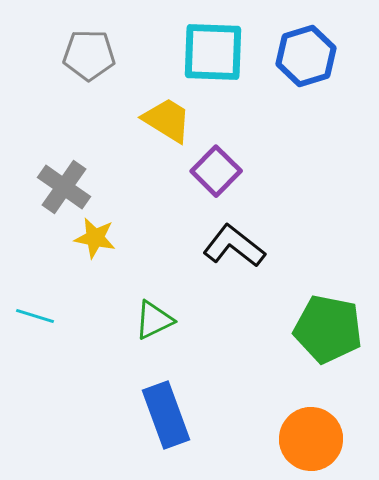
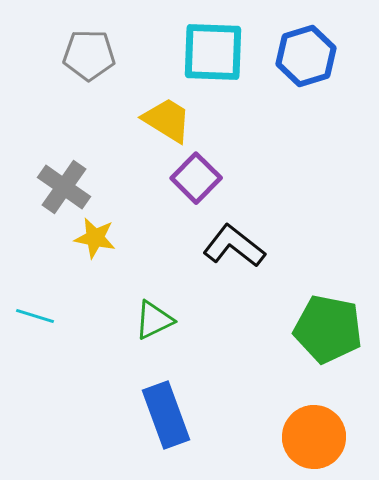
purple square: moved 20 px left, 7 px down
orange circle: moved 3 px right, 2 px up
